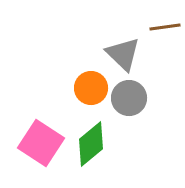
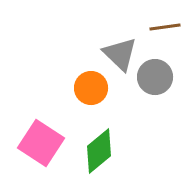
gray triangle: moved 3 px left
gray circle: moved 26 px right, 21 px up
green diamond: moved 8 px right, 7 px down
